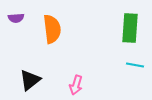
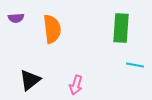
green rectangle: moved 9 px left
